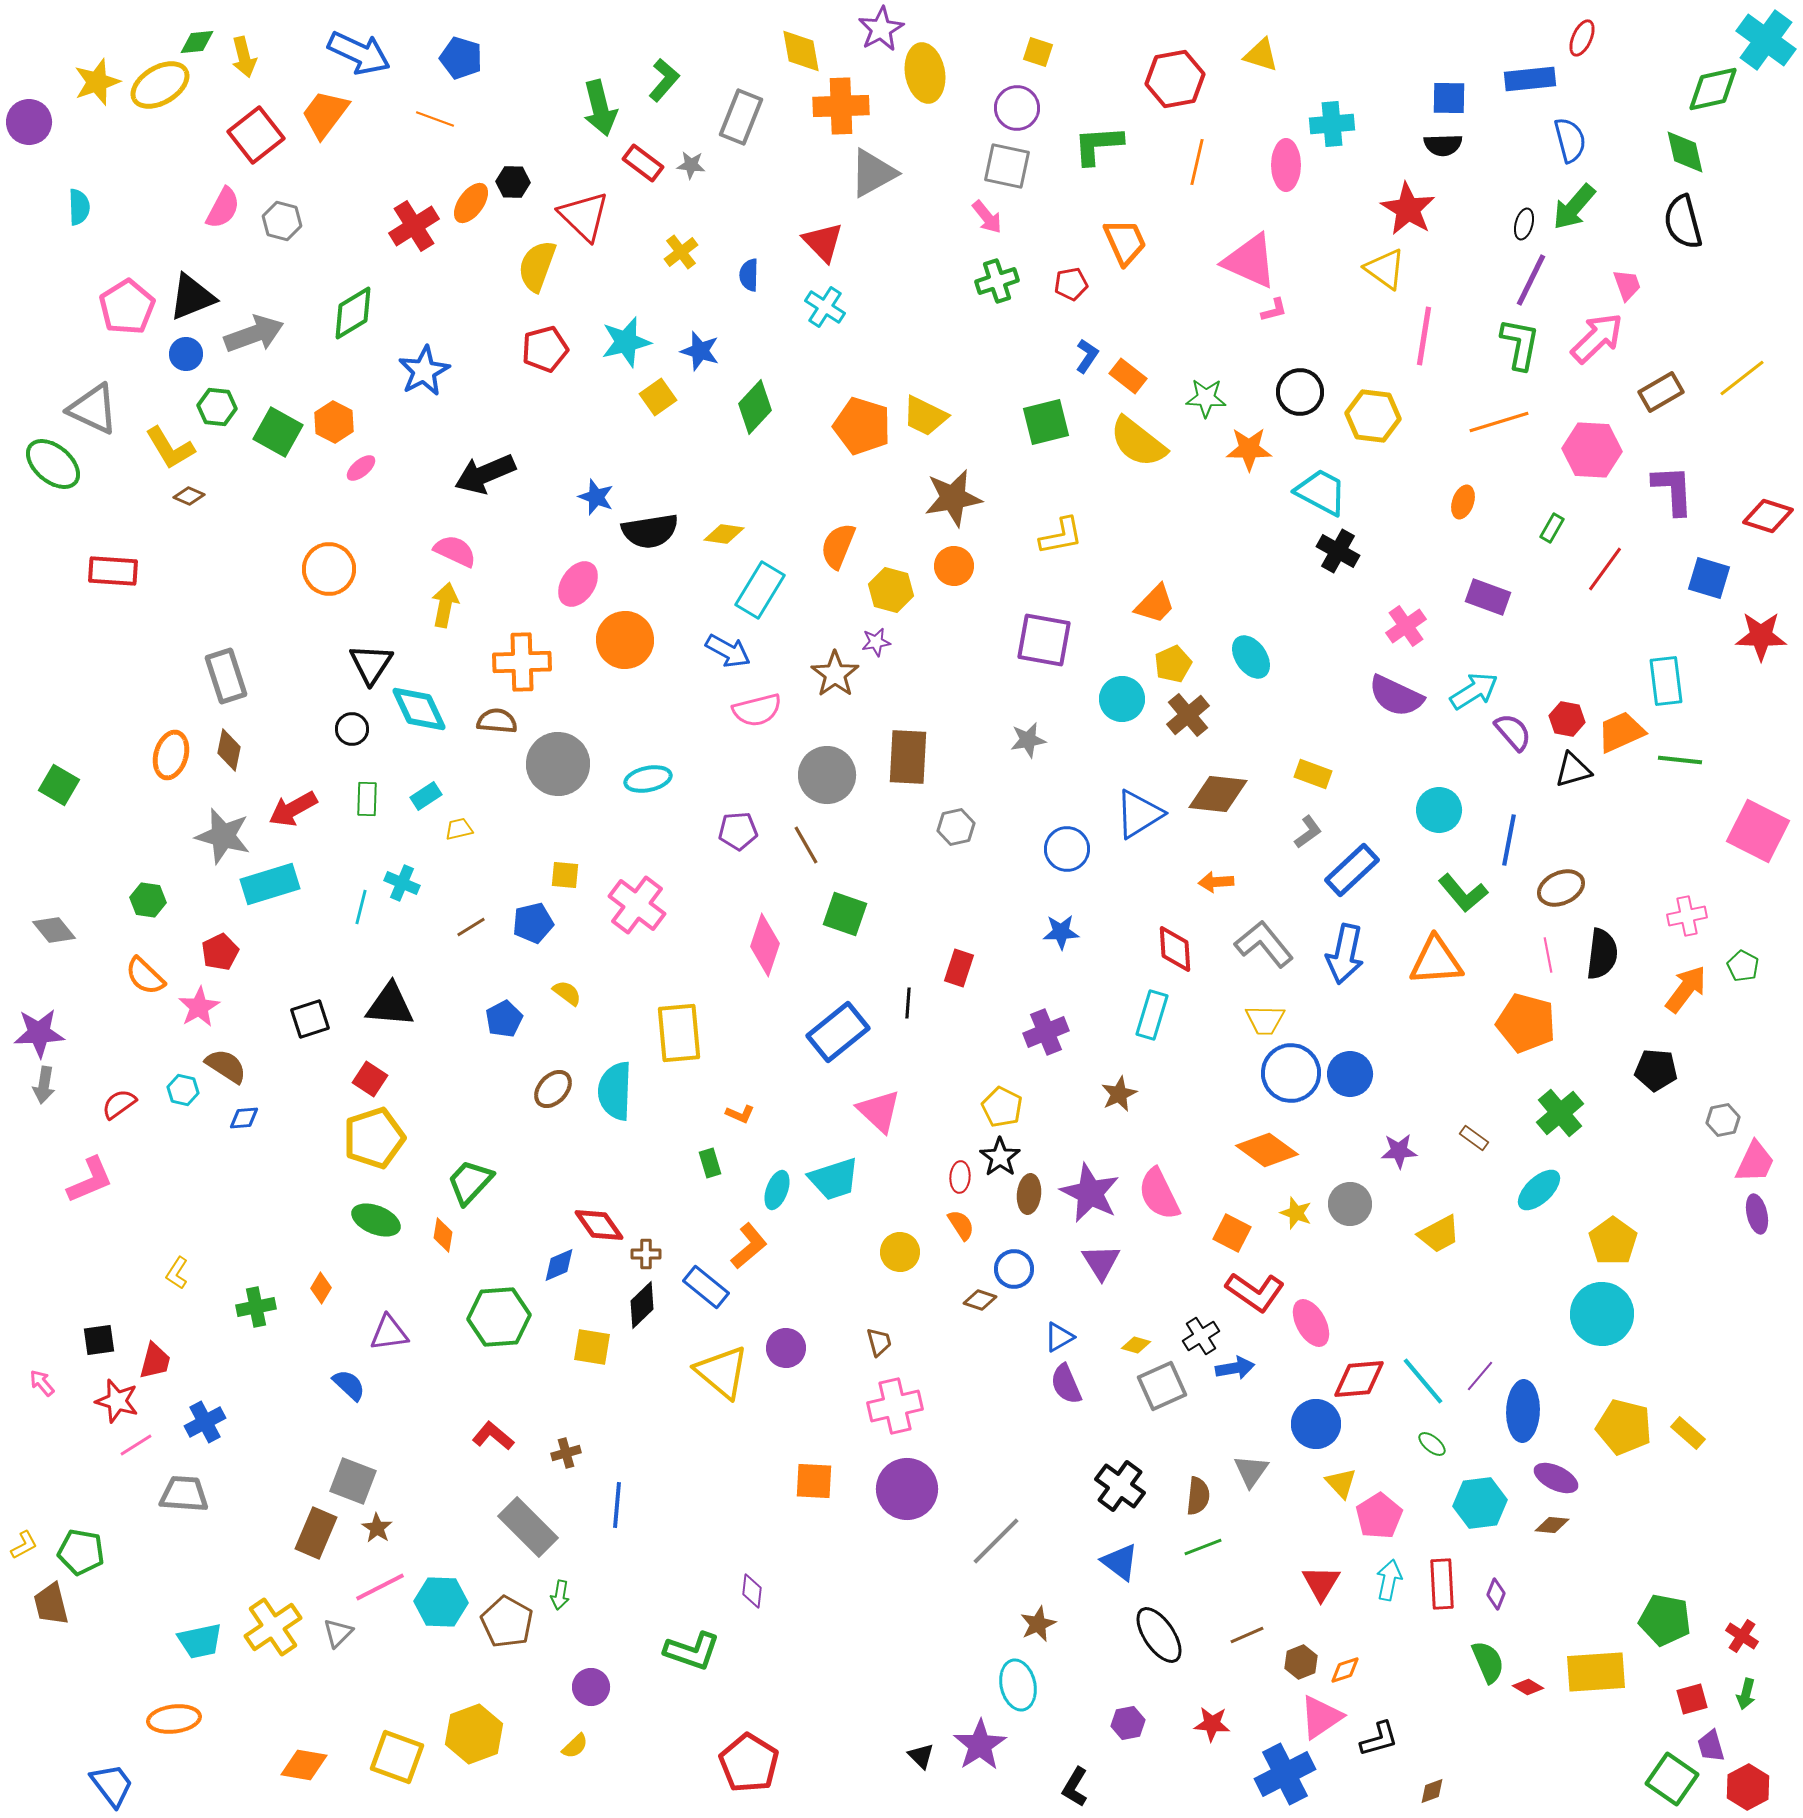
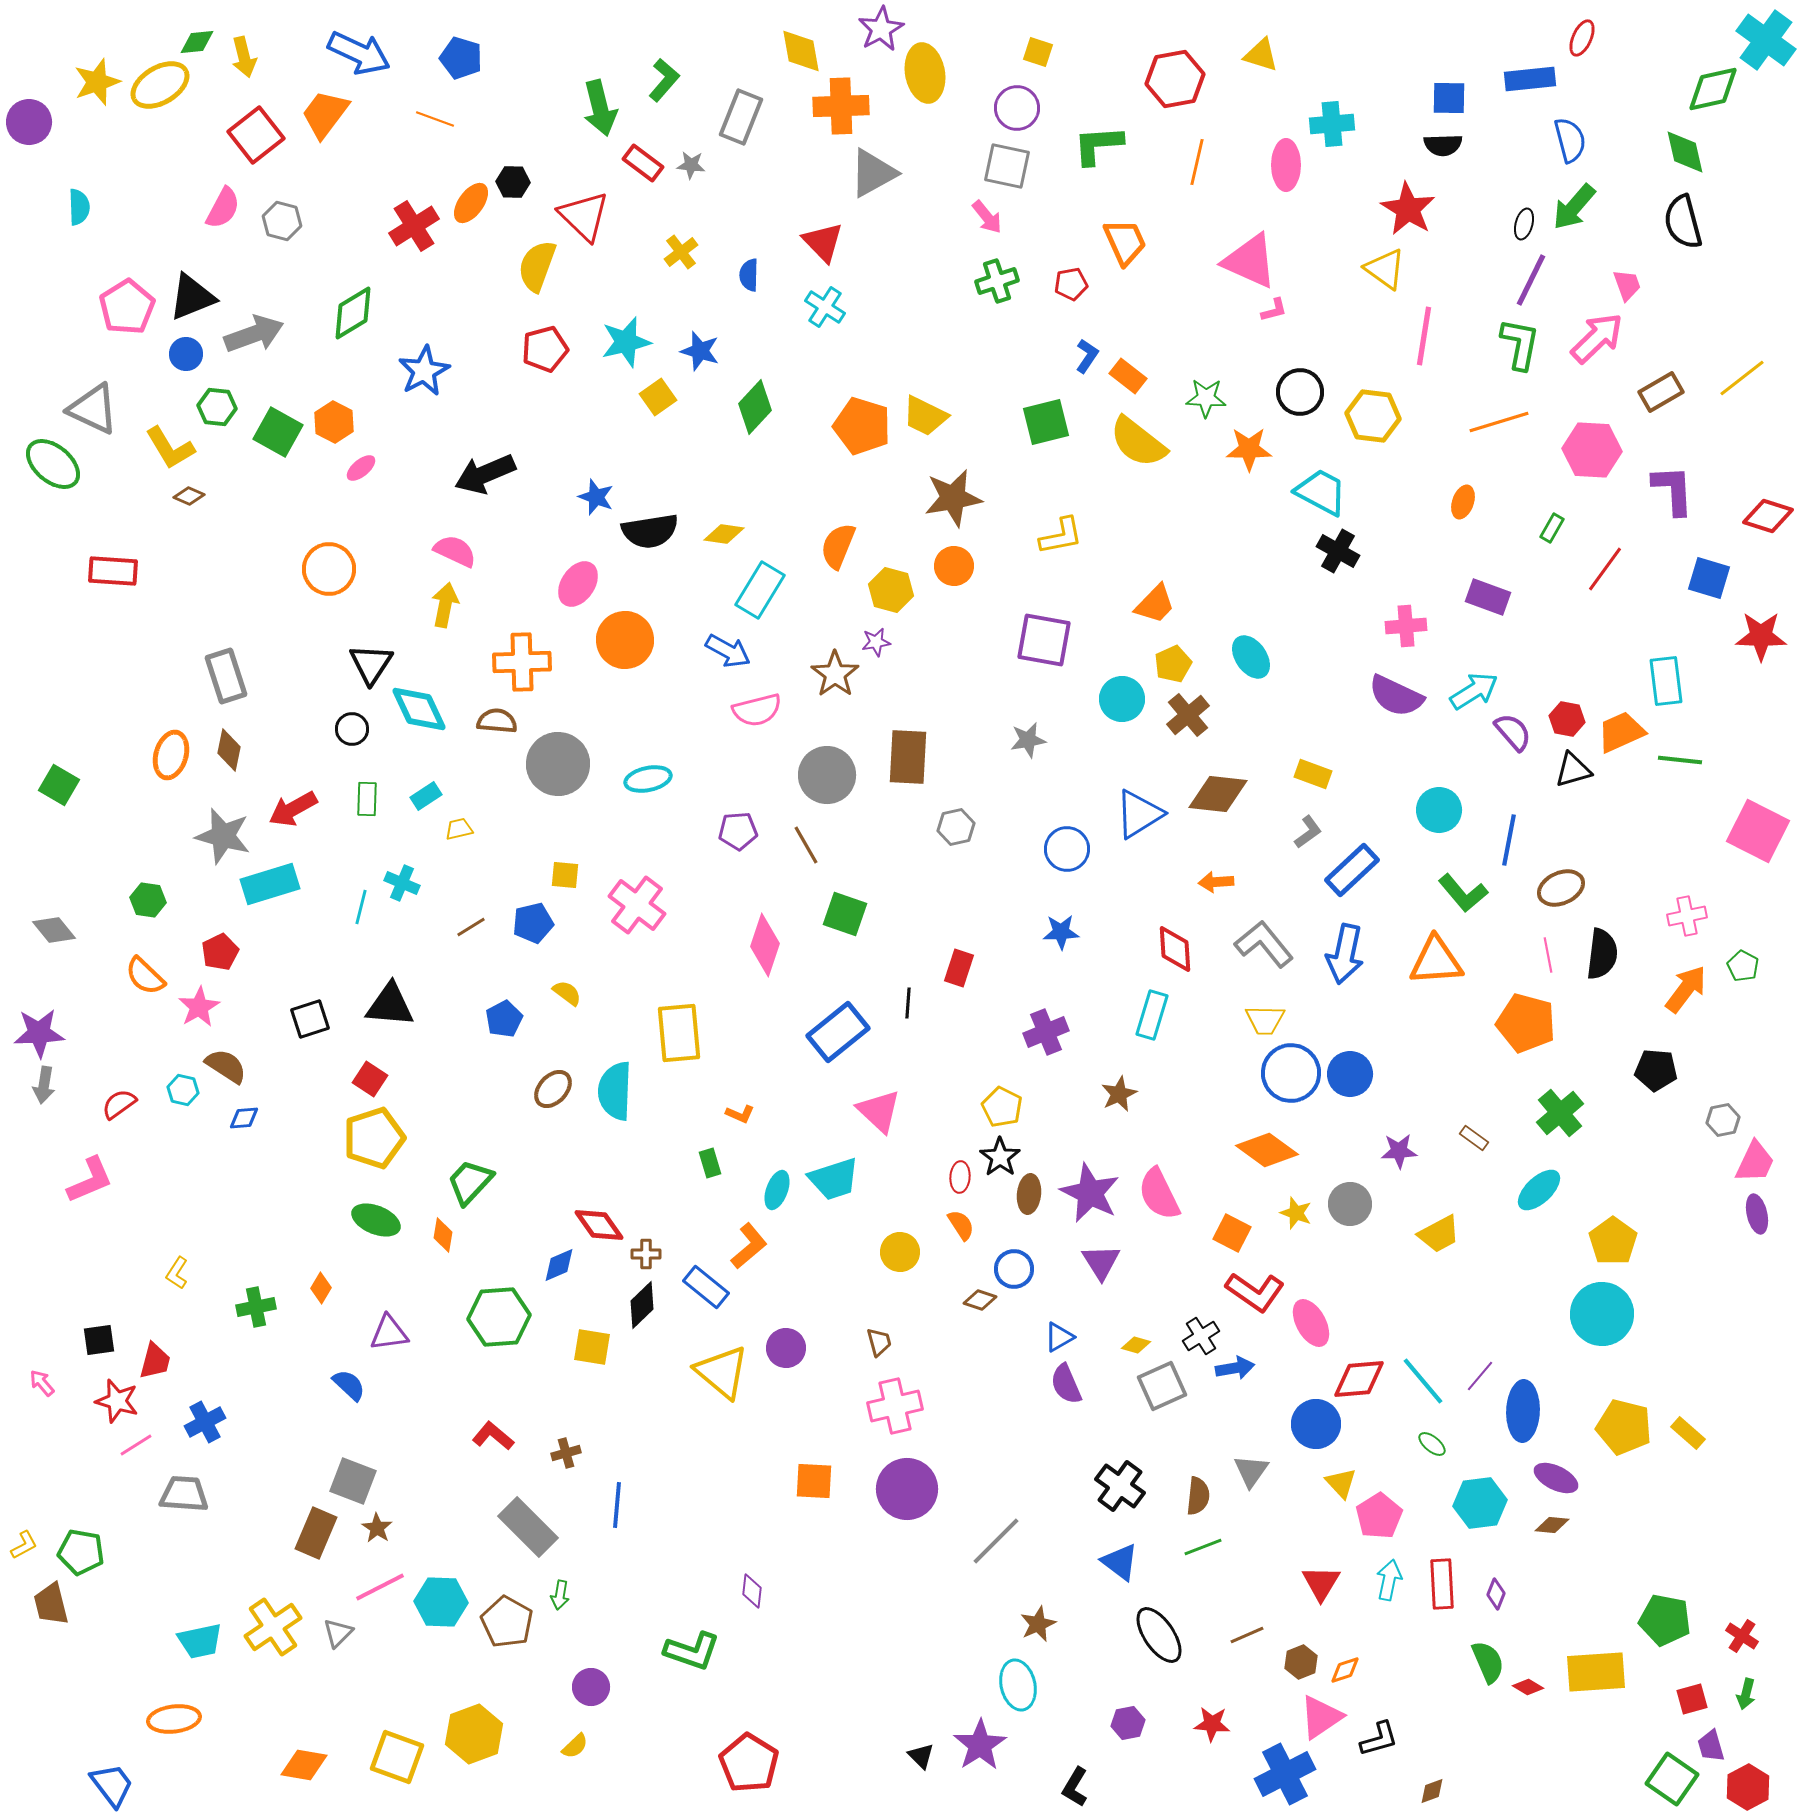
pink cross at (1406, 626): rotated 30 degrees clockwise
